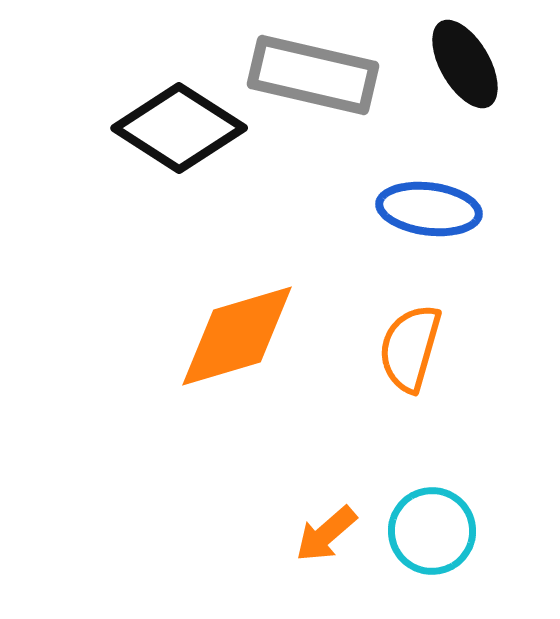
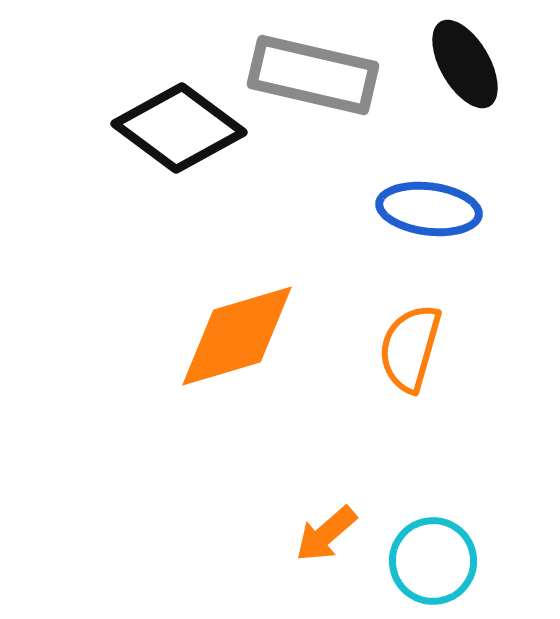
black diamond: rotated 4 degrees clockwise
cyan circle: moved 1 px right, 30 px down
